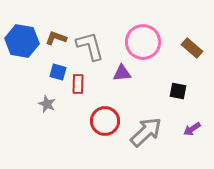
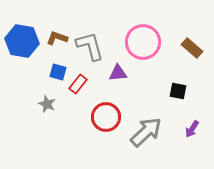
brown L-shape: moved 1 px right
purple triangle: moved 4 px left
red rectangle: rotated 36 degrees clockwise
red circle: moved 1 px right, 4 px up
purple arrow: rotated 24 degrees counterclockwise
